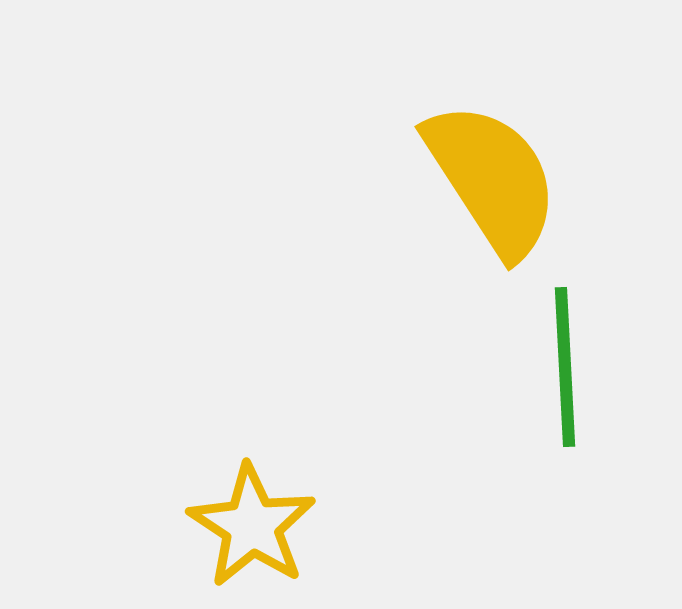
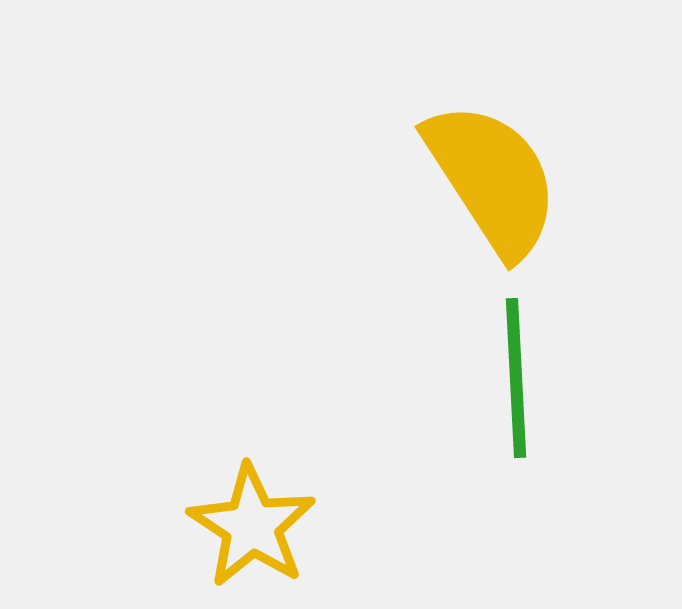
green line: moved 49 px left, 11 px down
